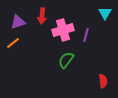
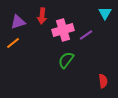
purple line: rotated 40 degrees clockwise
